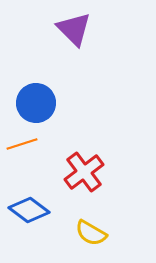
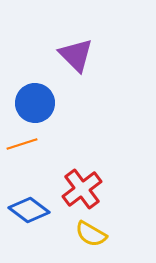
purple triangle: moved 2 px right, 26 px down
blue circle: moved 1 px left
red cross: moved 2 px left, 17 px down
yellow semicircle: moved 1 px down
